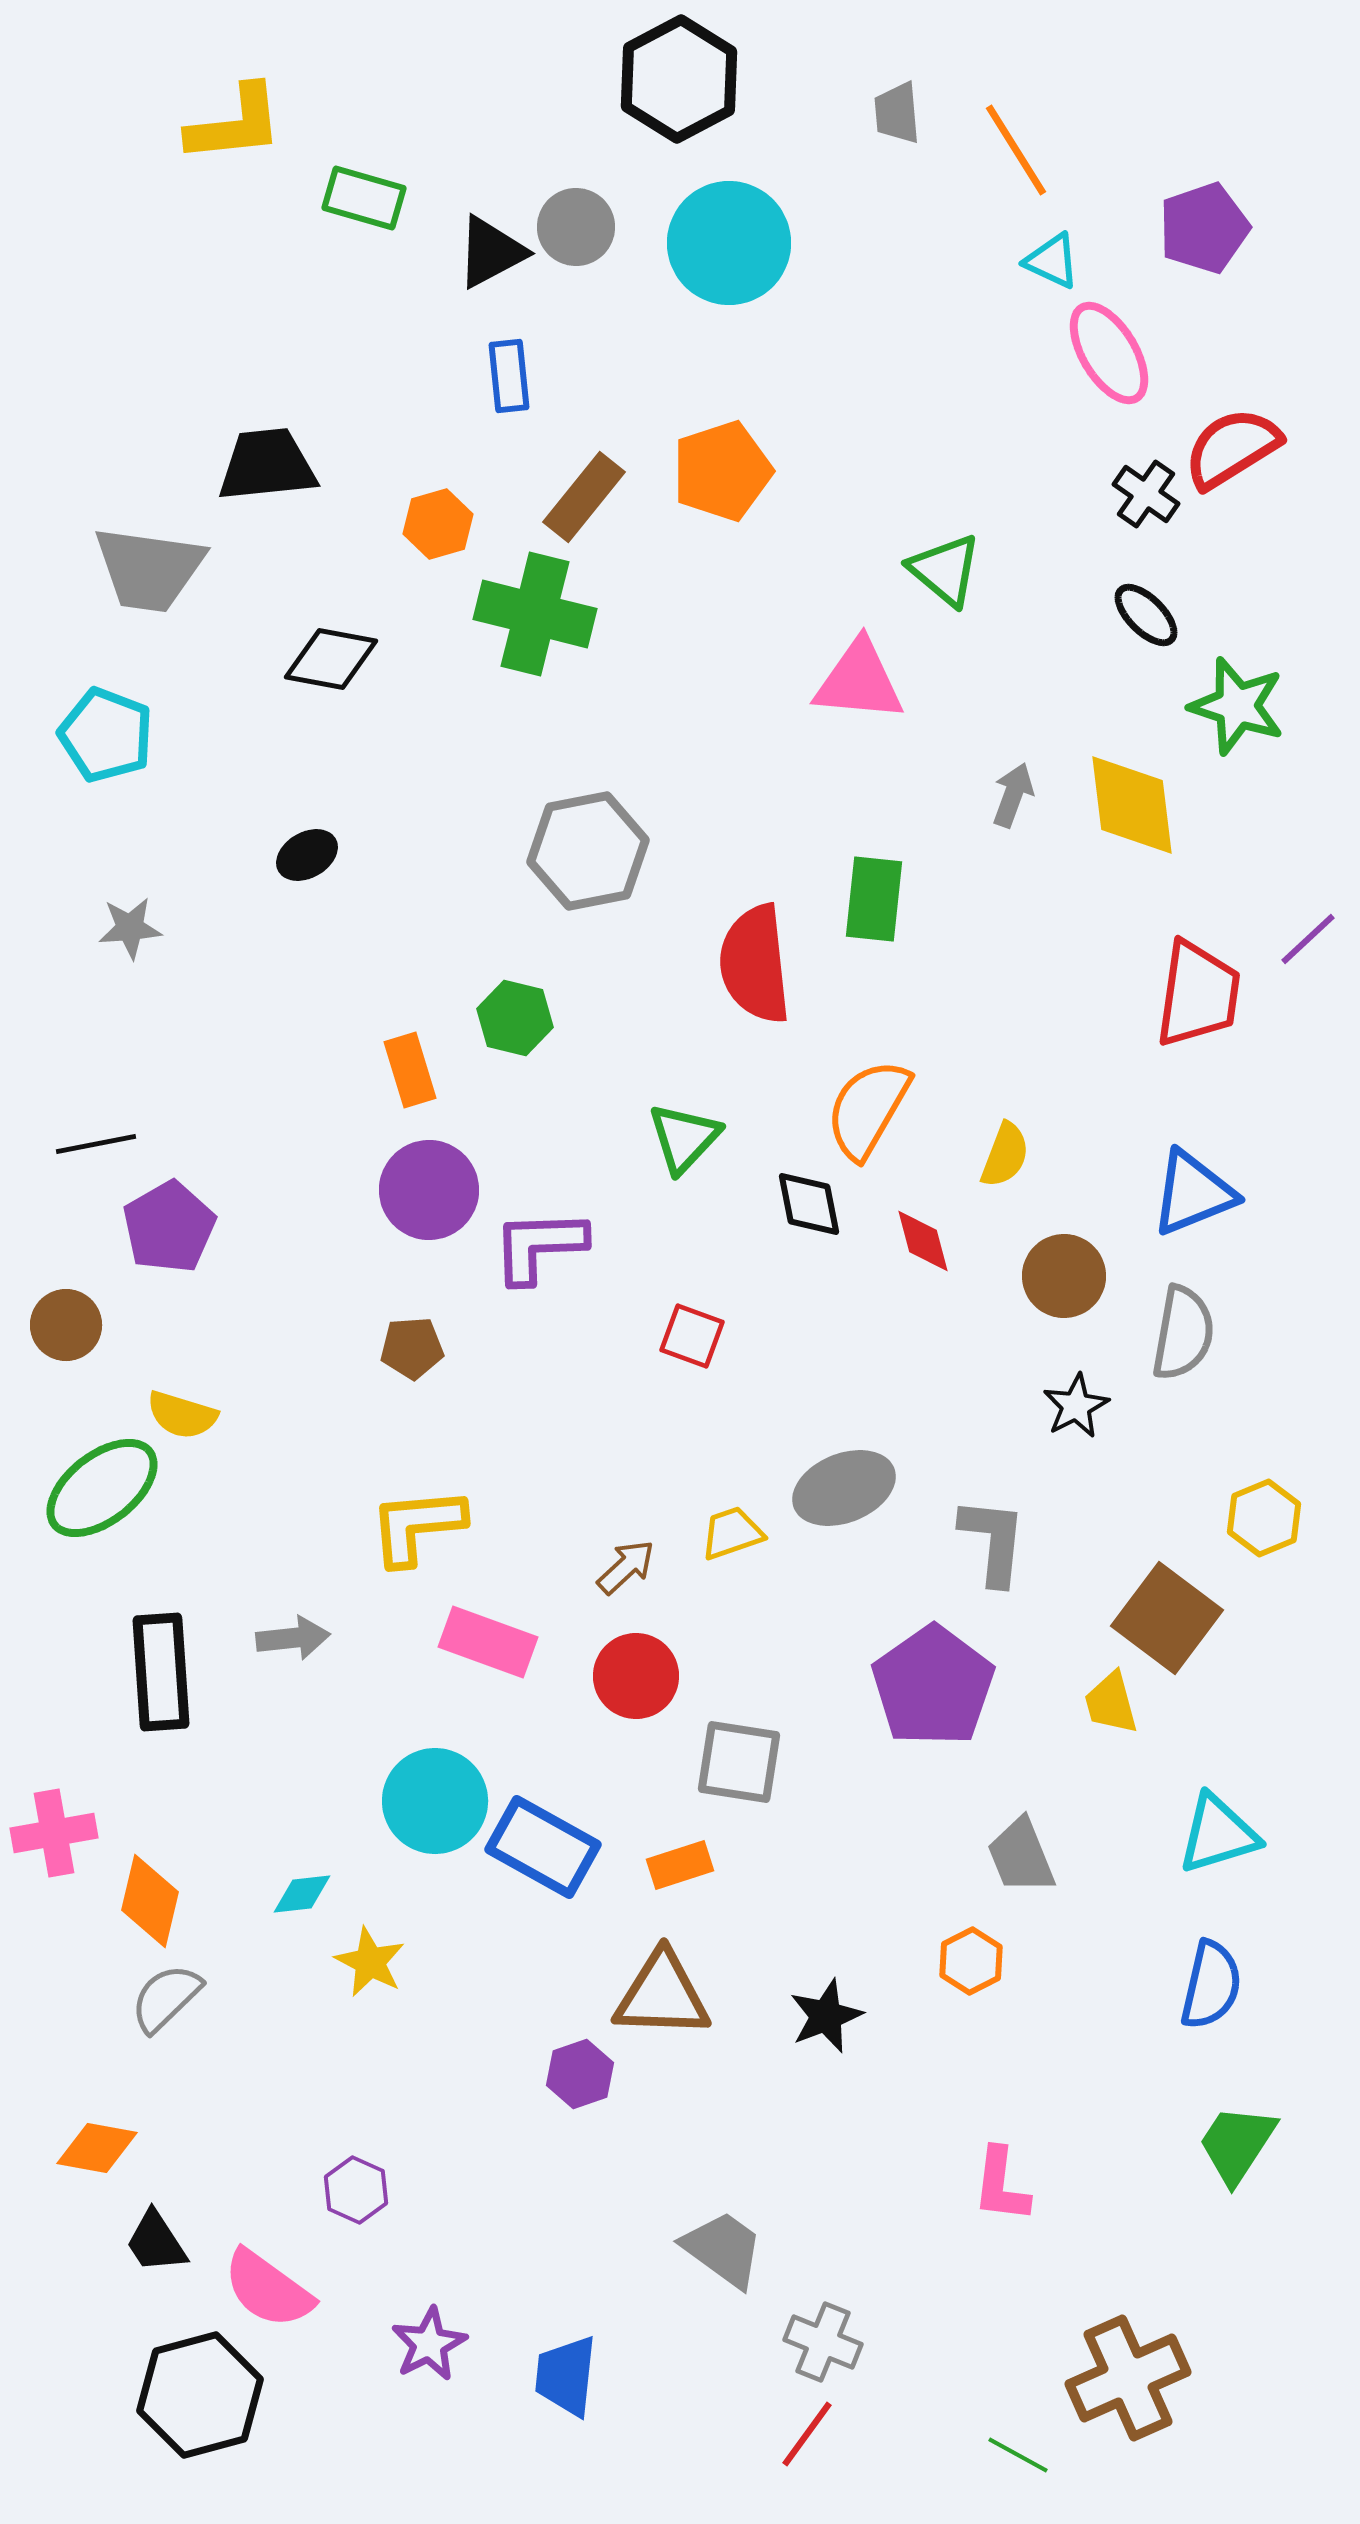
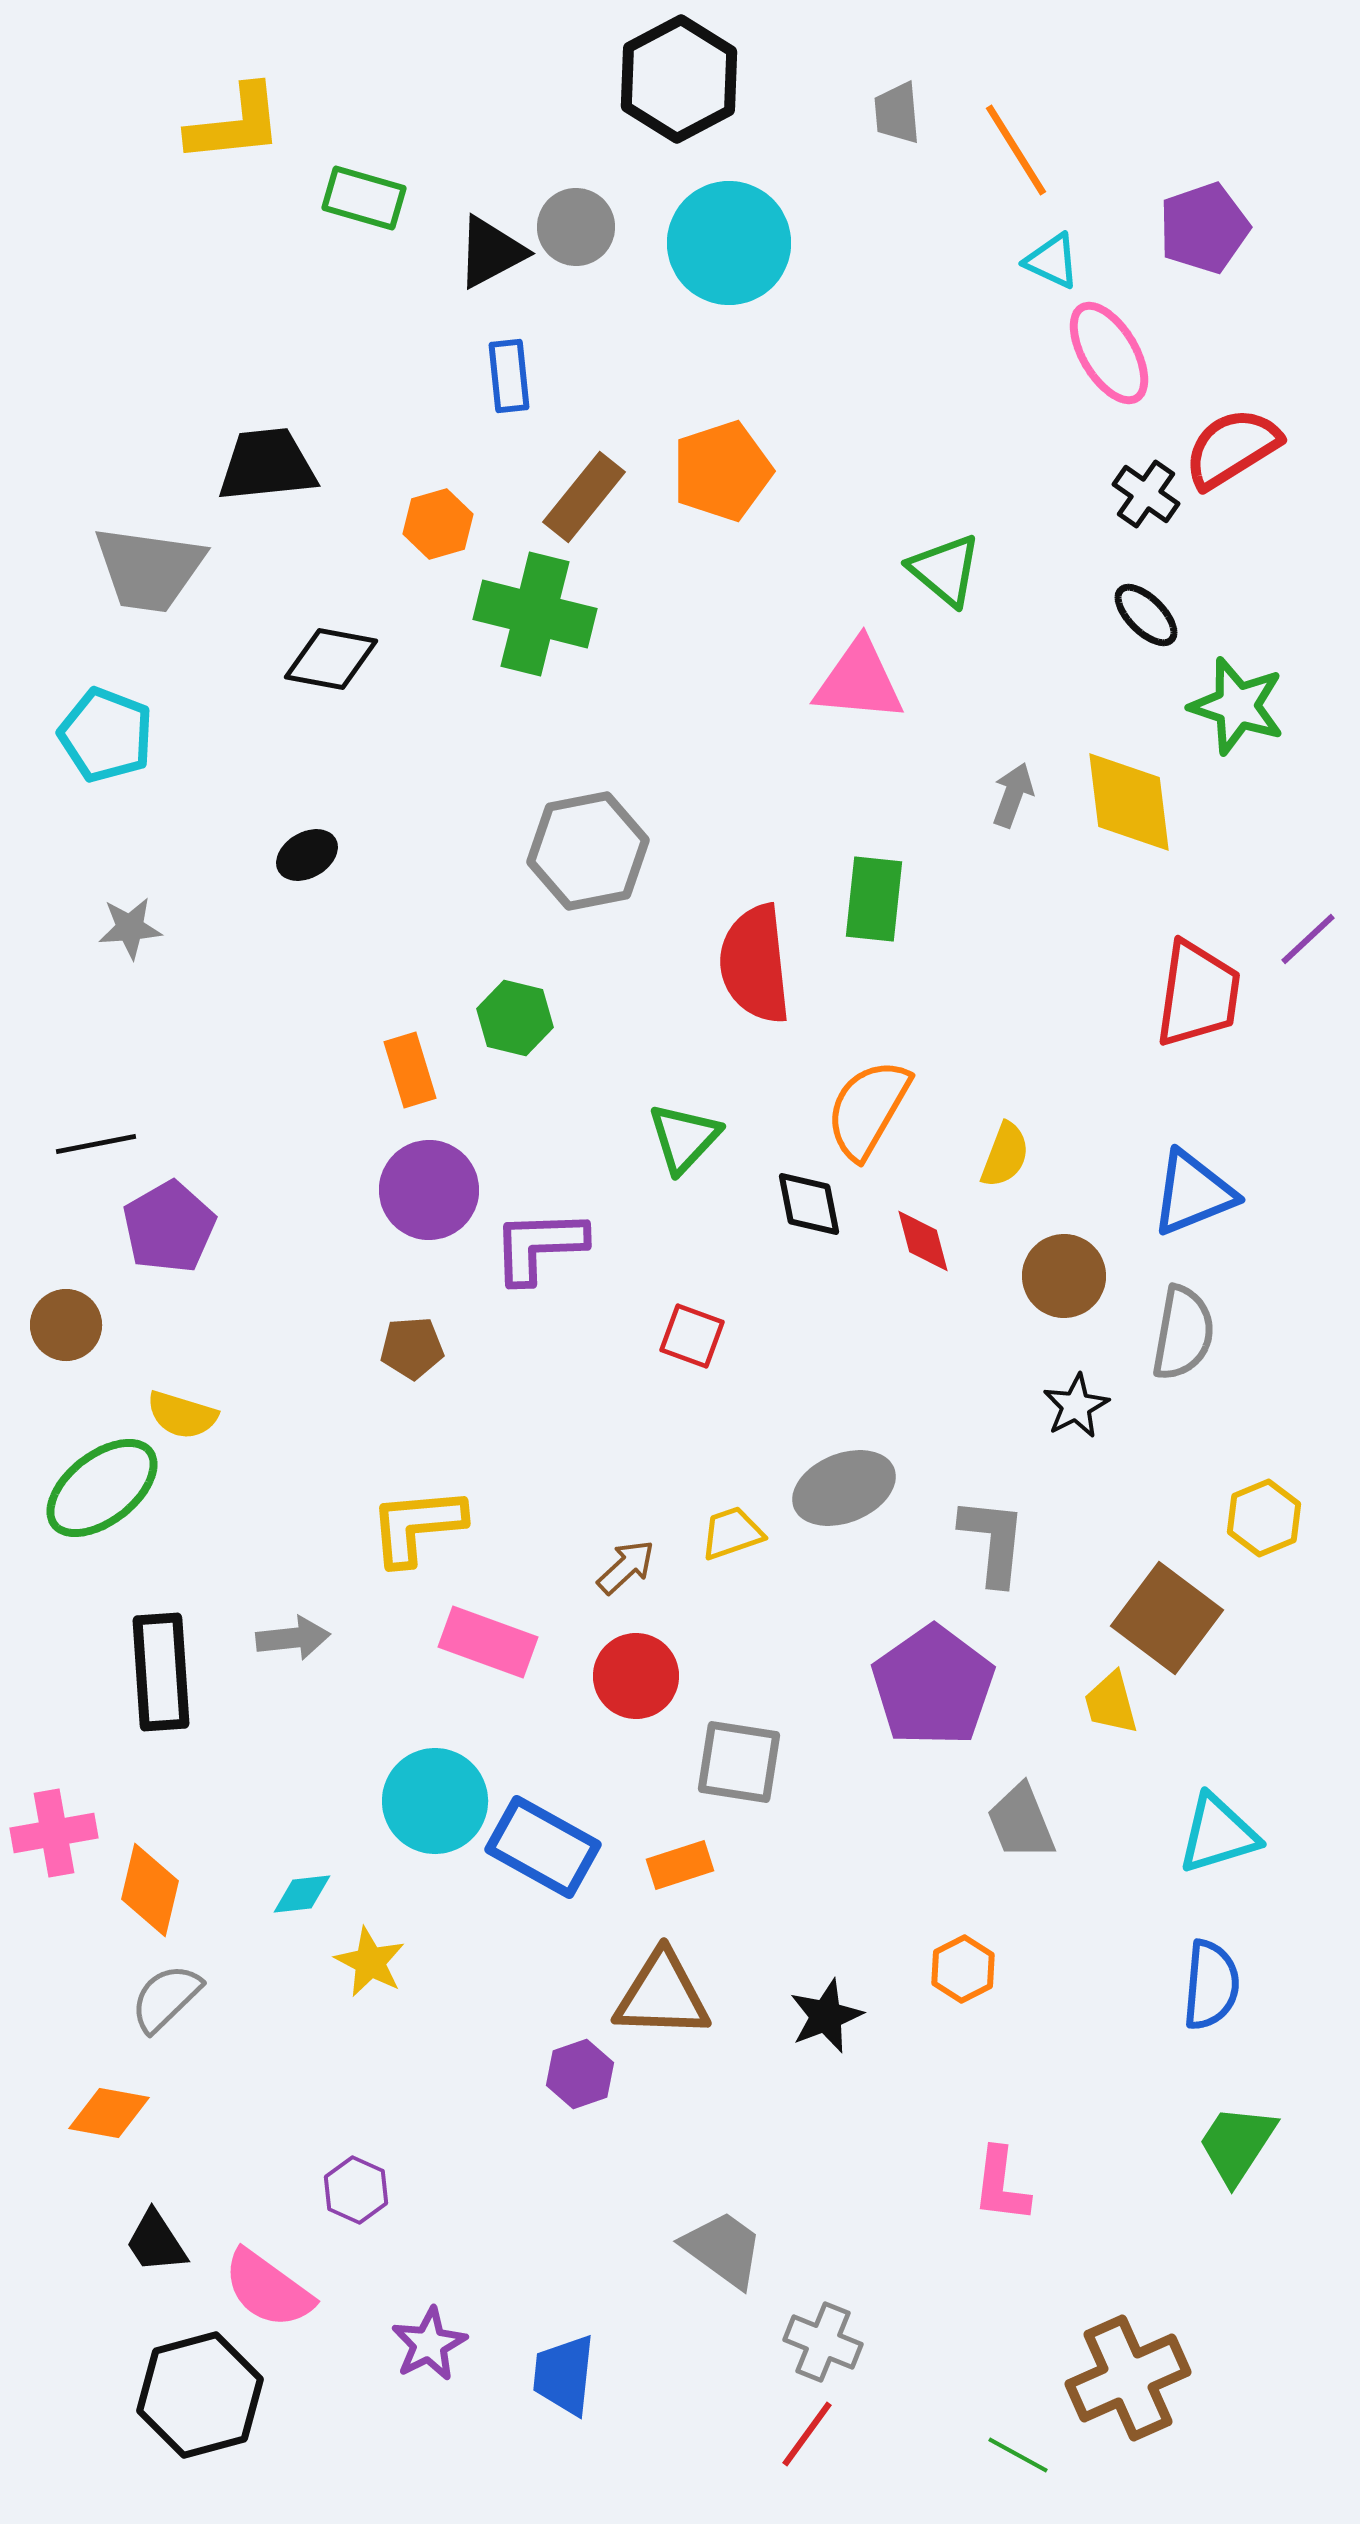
yellow diamond at (1132, 805): moved 3 px left, 3 px up
gray trapezoid at (1021, 1856): moved 34 px up
orange diamond at (150, 1901): moved 11 px up
orange hexagon at (971, 1961): moved 8 px left, 8 px down
blue semicircle at (1211, 1985): rotated 8 degrees counterclockwise
orange diamond at (97, 2148): moved 12 px right, 35 px up
blue trapezoid at (566, 2376): moved 2 px left, 1 px up
